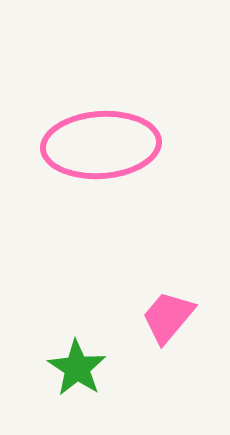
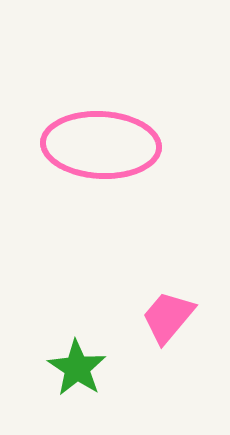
pink ellipse: rotated 7 degrees clockwise
